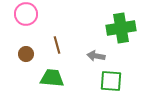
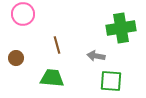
pink circle: moved 3 px left
brown circle: moved 10 px left, 4 px down
